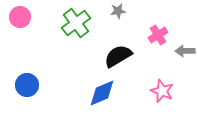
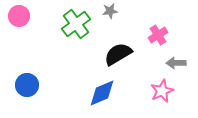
gray star: moved 8 px left
pink circle: moved 1 px left, 1 px up
green cross: moved 1 px down
gray arrow: moved 9 px left, 12 px down
black semicircle: moved 2 px up
pink star: rotated 25 degrees clockwise
